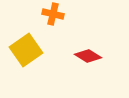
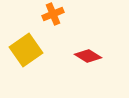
orange cross: rotated 35 degrees counterclockwise
